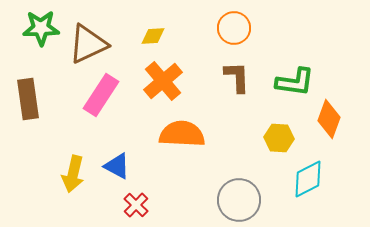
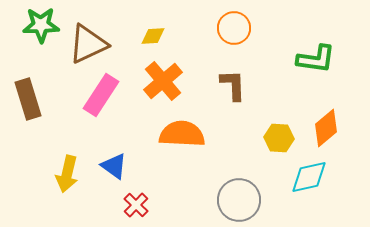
green star: moved 3 px up
brown L-shape: moved 4 px left, 8 px down
green L-shape: moved 21 px right, 23 px up
brown rectangle: rotated 9 degrees counterclockwise
orange diamond: moved 3 px left, 9 px down; rotated 30 degrees clockwise
blue triangle: moved 3 px left; rotated 8 degrees clockwise
yellow arrow: moved 6 px left
cyan diamond: moved 1 px right, 2 px up; rotated 15 degrees clockwise
